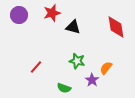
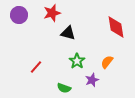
black triangle: moved 5 px left, 6 px down
green star: rotated 21 degrees clockwise
orange semicircle: moved 1 px right, 6 px up
purple star: rotated 16 degrees clockwise
